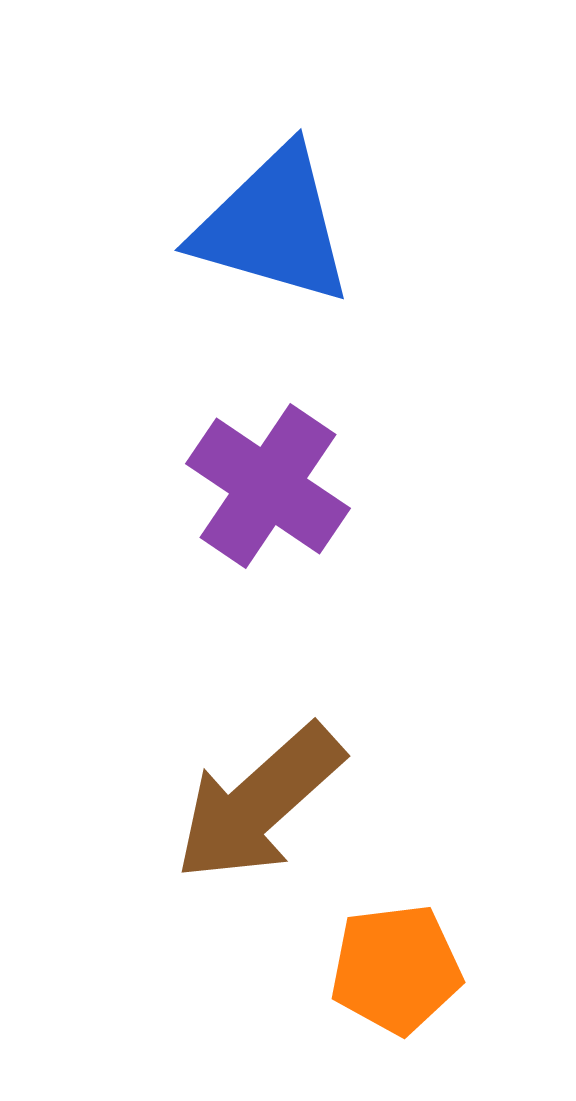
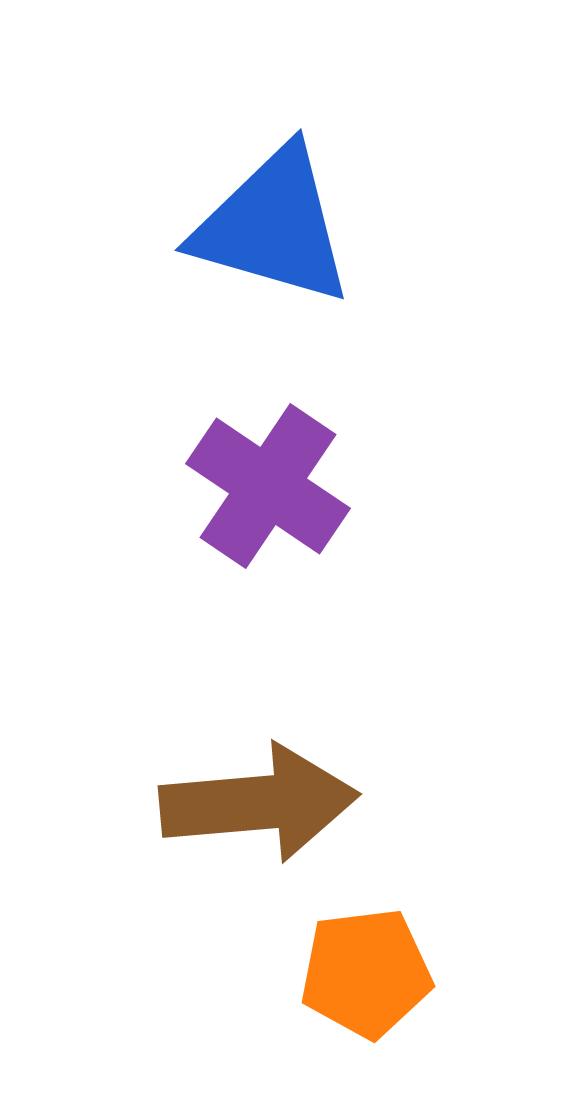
brown arrow: rotated 143 degrees counterclockwise
orange pentagon: moved 30 px left, 4 px down
